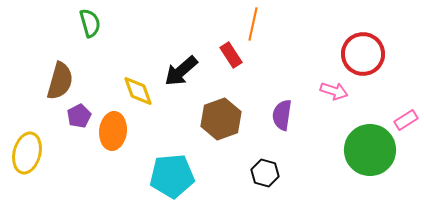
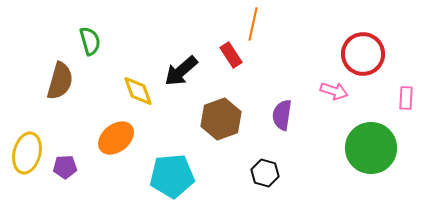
green semicircle: moved 18 px down
purple pentagon: moved 14 px left, 51 px down; rotated 25 degrees clockwise
pink rectangle: moved 22 px up; rotated 55 degrees counterclockwise
orange ellipse: moved 3 px right, 7 px down; rotated 45 degrees clockwise
green circle: moved 1 px right, 2 px up
